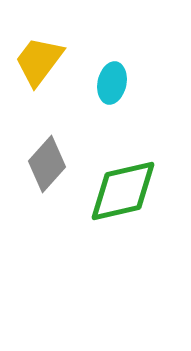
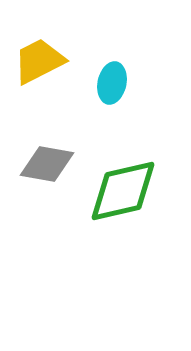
yellow trapezoid: rotated 26 degrees clockwise
gray diamond: rotated 58 degrees clockwise
